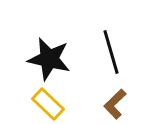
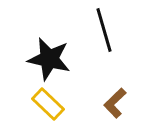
black line: moved 7 px left, 22 px up
brown L-shape: moved 1 px up
